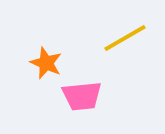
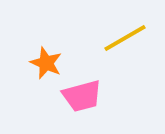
pink trapezoid: rotated 9 degrees counterclockwise
